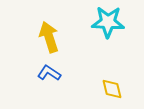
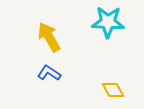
yellow arrow: rotated 12 degrees counterclockwise
yellow diamond: moved 1 px right, 1 px down; rotated 15 degrees counterclockwise
